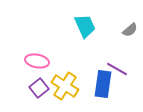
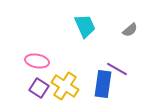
purple square: rotated 18 degrees counterclockwise
